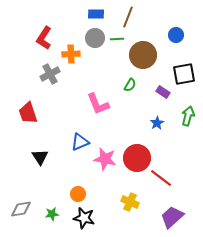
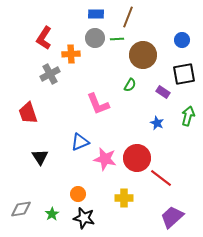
blue circle: moved 6 px right, 5 px down
blue star: rotated 16 degrees counterclockwise
yellow cross: moved 6 px left, 4 px up; rotated 24 degrees counterclockwise
green star: rotated 24 degrees counterclockwise
